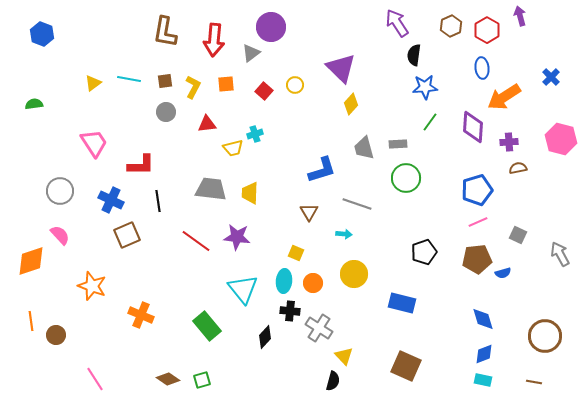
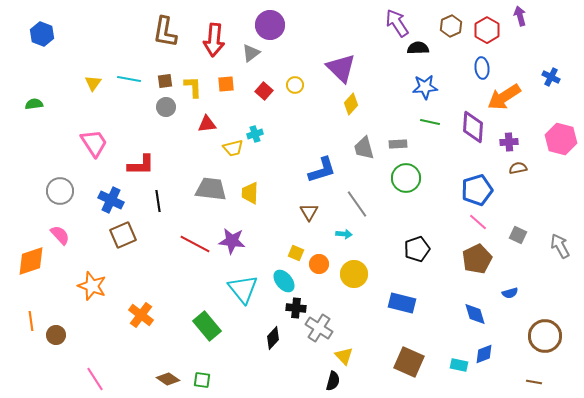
purple circle at (271, 27): moved 1 px left, 2 px up
black semicircle at (414, 55): moved 4 px right, 7 px up; rotated 80 degrees clockwise
blue cross at (551, 77): rotated 18 degrees counterclockwise
yellow triangle at (93, 83): rotated 18 degrees counterclockwise
yellow L-shape at (193, 87): rotated 30 degrees counterclockwise
gray circle at (166, 112): moved 5 px up
green line at (430, 122): rotated 66 degrees clockwise
gray line at (357, 204): rotated 36 degrees clockwise
pink line at (478, 222): rotated 66 degrees clockwise
brown square at (127, 235): moved 4 px left
purple star at (237, 237): moved 5 px left, 4 px down
red line at (196, 241): moved 1 px left, 3 px down; rotated 8 degrees counterclockwise
black pentagon at (424, 252): moved 7 px left, 3 px up
gray arrow at (560, 254): moved 8 px up
brown pentagon at (477, 259): rotated 20 degrees counterclockwise
blue semicircle at (503, 273): moved 7 px right, 20 px down
cyan ellipse at (284, 281): rotated 45 degrees counterclockwise
orange circle at (313, 283): moved 6 px right, 19 px up
black cross at (290, 311): moved 6 px right, 3 px up
orange cross at (141, 315): rotated 15 degrees clockwise
blue diamond at (483, 319): moved 8 px left, 5 px up
black diamond at (265, 337): moved 8 px right, 1 px down
brown square at (406, 366): moved 3 px right, 4 px up
green square at (202, 380): rotated 24 degrees clockwise
cyan rectangle at (483, 380): moved 24 px left, 15 px up
